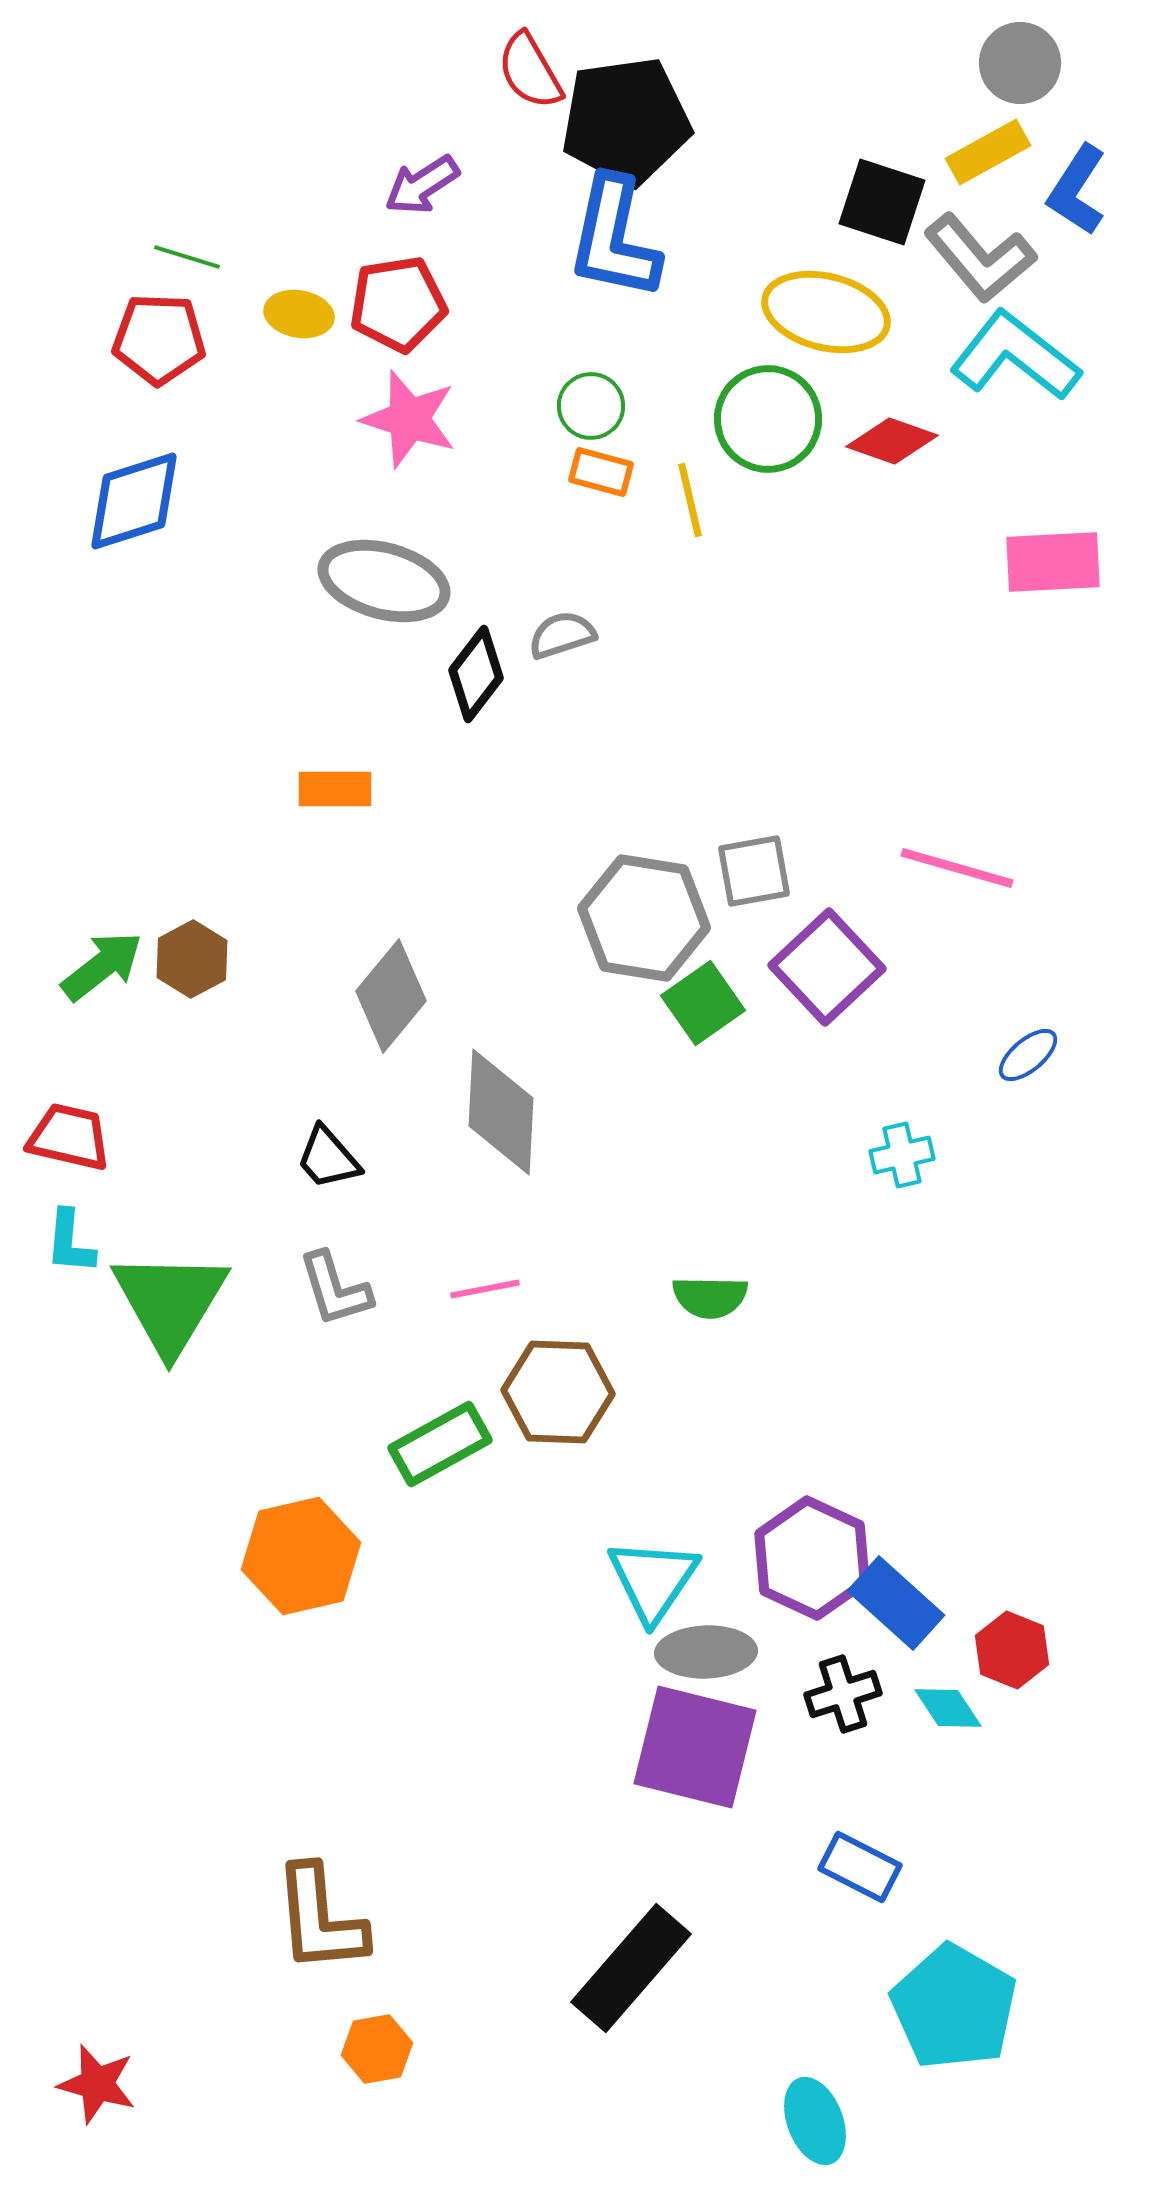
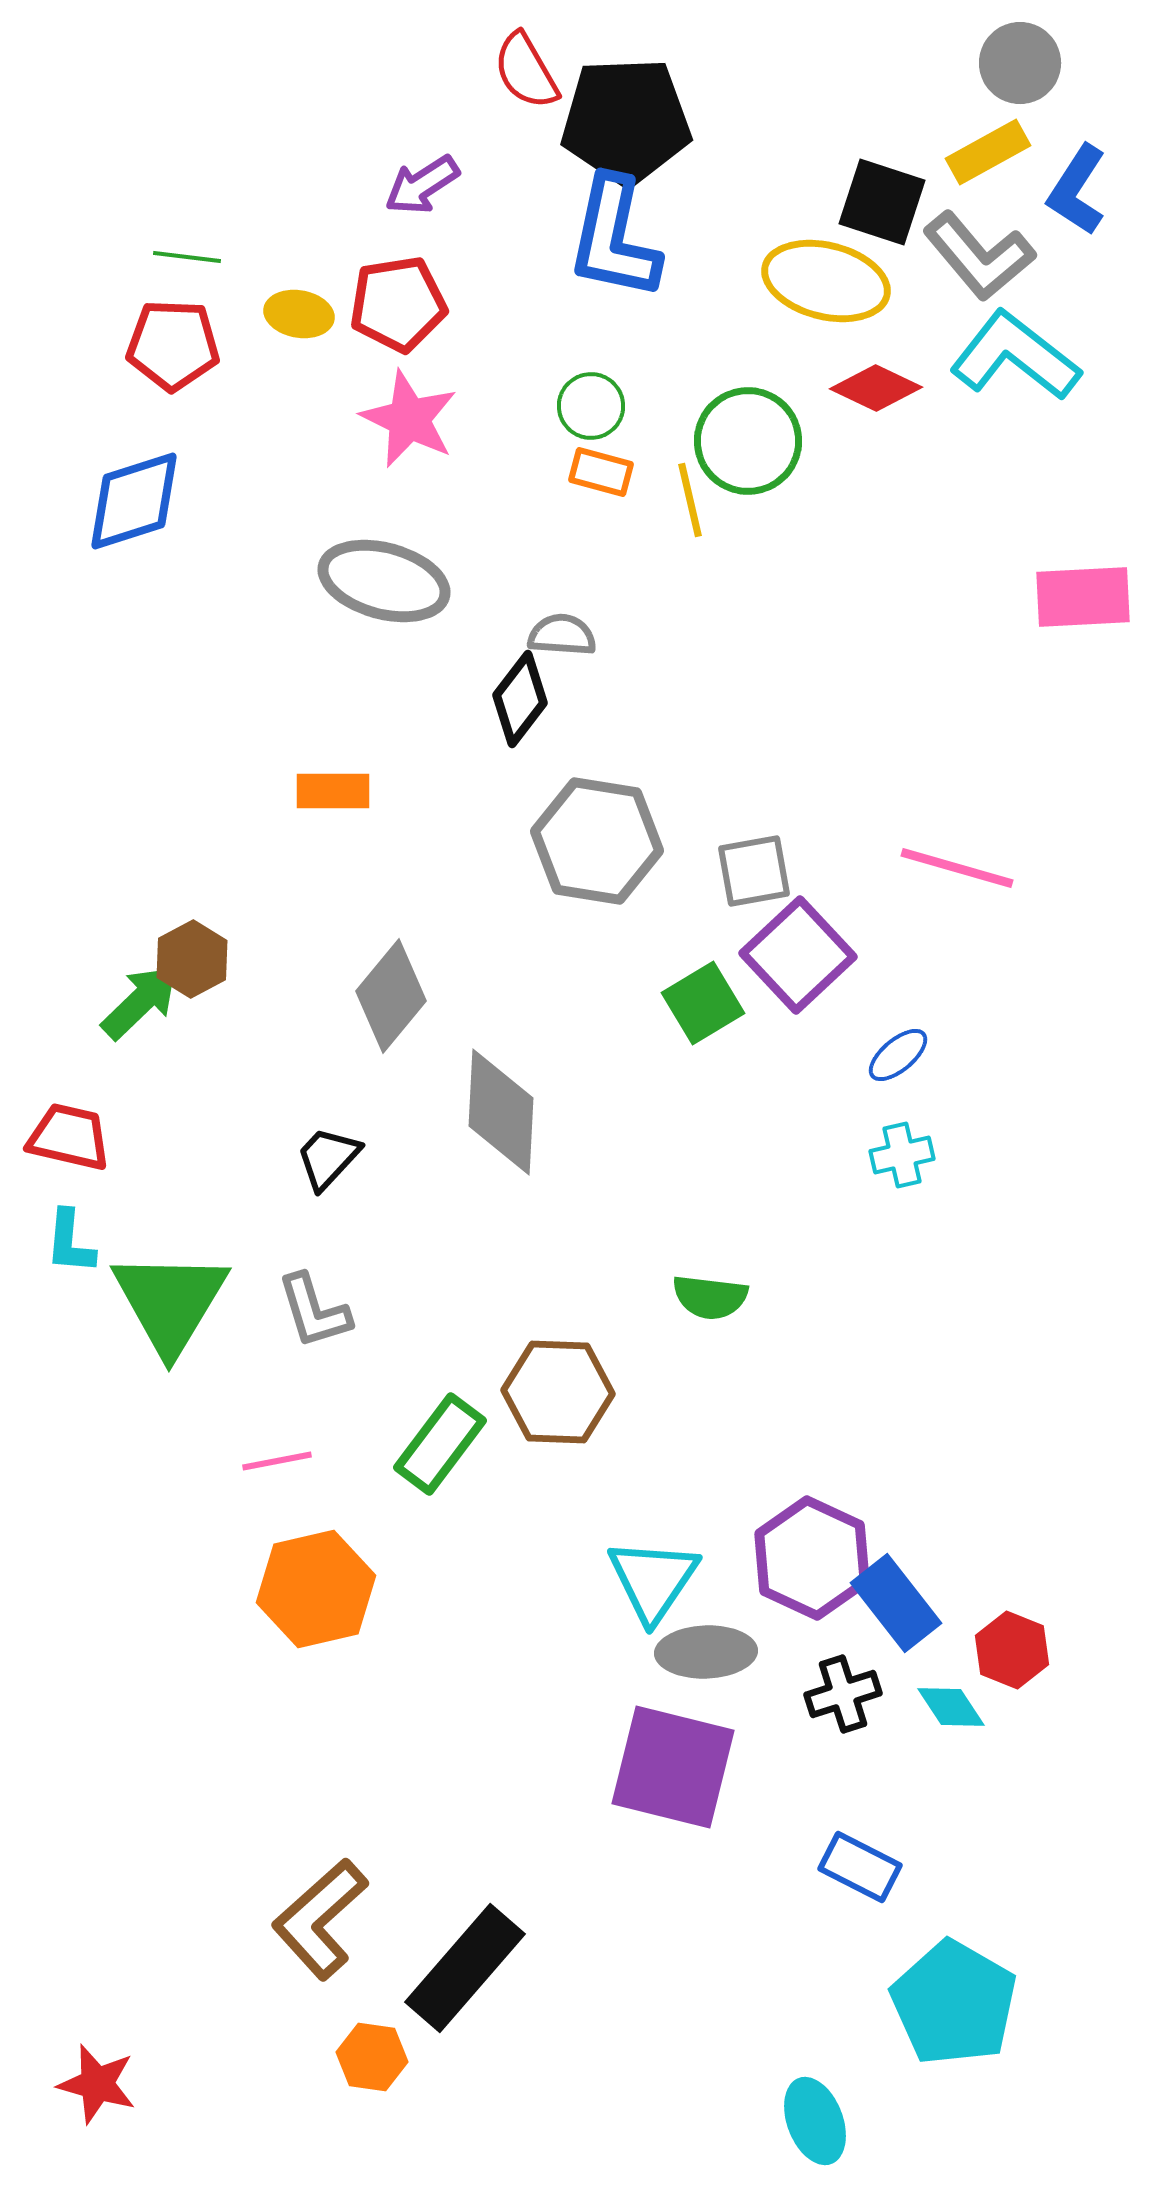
red semicircle at (530, 71): moved 4 px left
black pentagon at (626, 121): rotated 6 degrees clockwise
green line at (187, 257): rotated 10 degrees counterclockwise
gray L-shape at (980, 258): moved 1 px left, 2 px up
yellow ellipse at (826, 312): moved 31 px up
red pentagon at (159, 339): moved 14 px right, 6 px down
pink star at (409, 419): rotated 8 degrees clockwise
green circle at (768, 419): moved 20 px left, 22 px down
red diamond at (892, 441): moved 16 px left, 53 px up; rotated 6 degrees clockwise
pink rectangle at (1053, 562): moved 30 px right, 35 px down
gray semicircle at (562, 635): rotated 22 degrees clockwise
black diamond at (476, 674): moved 44 px right, 25 px down
orange rectangle at (335, 789): moved 2 px left, 2 px down
gray hexagon at (644, 918): moved 47 px left, 77 px up
green arrow at (102, 966): moved 38 px right, 36 px down; rotated 6 degrees counterclockwise
purple square at (827, 967): moved 29 px left, 12 px up
green square at (703, 1003): rotated 4 degrees clockwise
blue ellipse at (1028, 1055): moved 130 px left
black trapezoid at (328, 1158): rotated 84 degrees clockwise
gray L-shape at (335, 1289): moved 21 px left, 22 px down
pink line at (485, 1289): moved 208 px left, 172 px down
green semicircle at (710, 1297): rotated 6 degrees clockwise
green rectangle at (440, 1444): rotated 24 degrees counterclockwise
orange hexagon at (301, 1556): moved 15 px right, 33 px down
blue rectangle at (896, 1603): rotated 10 degrees clockwise
cyan diamond at (948, 1708): moved 3 px right, 1 px up
purple square at (695, 1747): moved 22 px left, 20 px down
brown L-shape at (320, 1919): rotated 53 degrees clockwise
black rectangle at (631, 1968): moved 166 px left
cyan pentagon at (954, 2007): moved 4 px up
orange hexagon at (377, 2049): moved 5 px left, 8 px down; rotated 18 degrees clockwise
